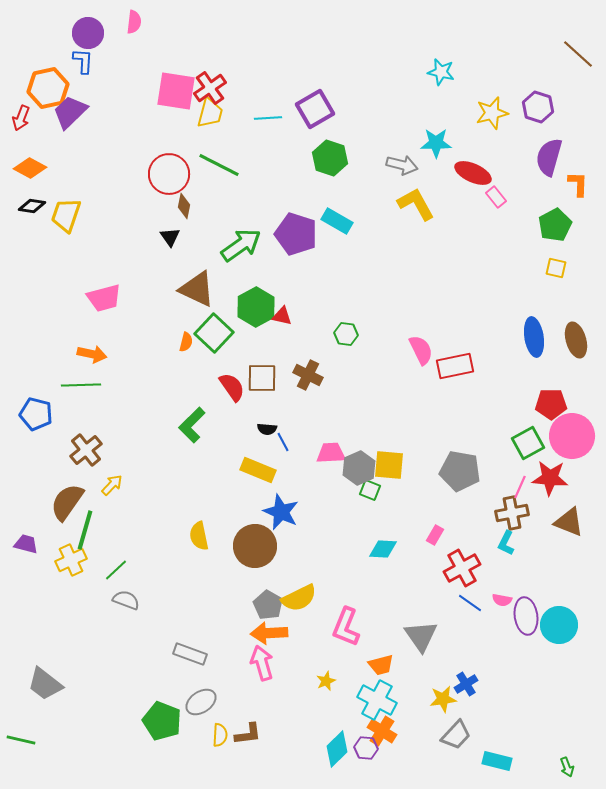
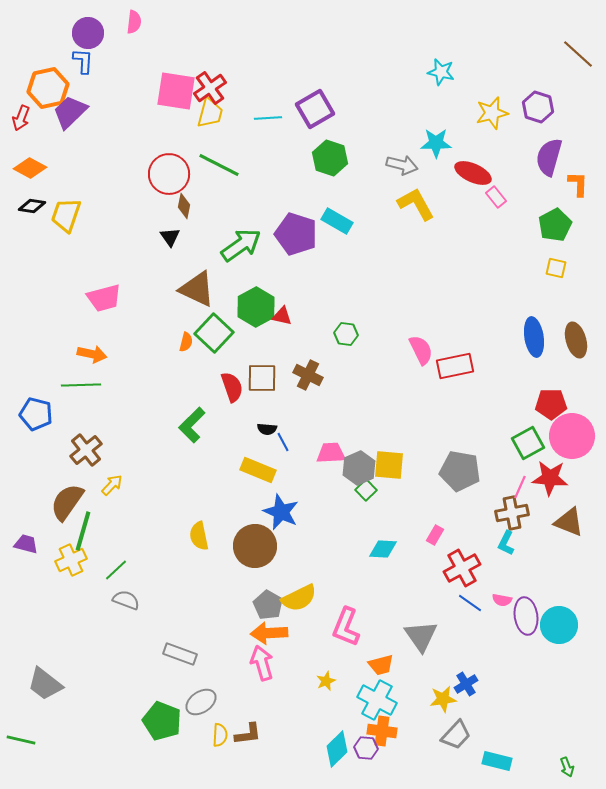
red semicircle at (232, 387): rotated 16 degrees clockwise
green square at (370, 490): moved 4 px left; rotated 25 degrees clockwise
green line at (85, 530): moved 2 px left, 1 px down
gray rectangle at (190, 654): moved 10 px left
orange cross at (382, 731): rotated 24 degrees counterclockwise
